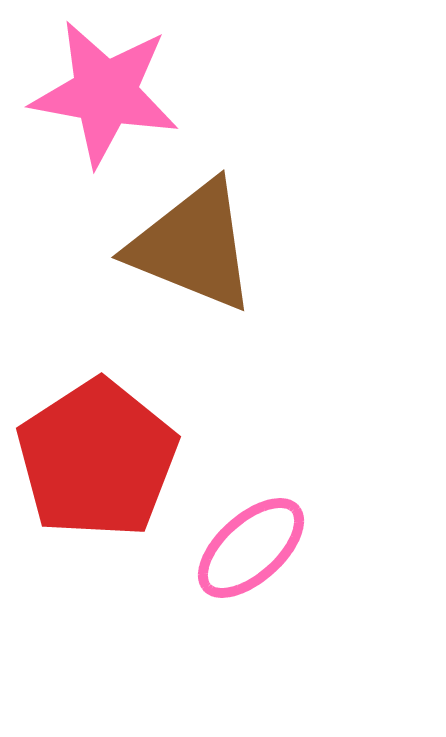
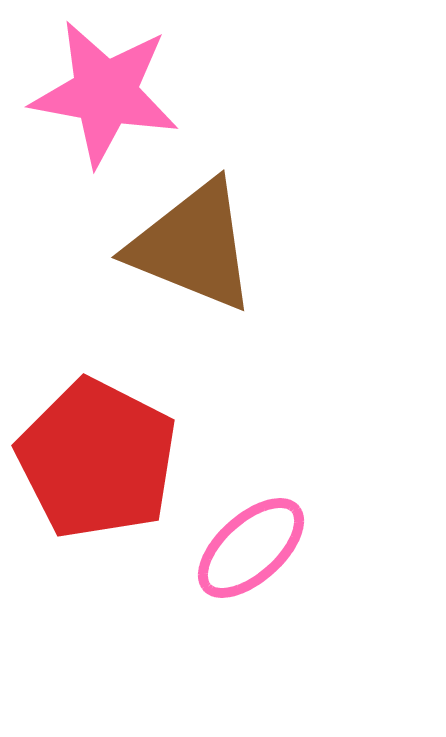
red pentagon: rotated 12 degrees counterclockwise
